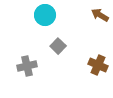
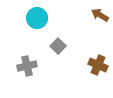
cyan circle: moved 8 px left, 3 px down
